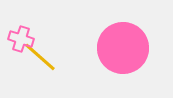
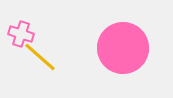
pink cross: moved 5 px up
